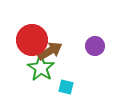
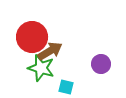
red circle: moved 3 px up
purple circle: moved 6 px right, 18 px down
green star: rotated 16 degrees counterclockwise
